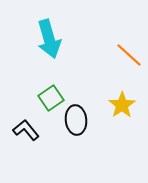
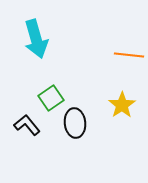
cyan arrow: moved 13 px left
orange line: rotated 36 degrees counterclockwise
black ellipse: moved 1 px left, 3 px down
black L-shape: moved 1 px right, 5 px up
